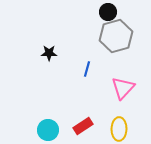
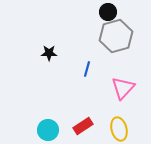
yellow ellipse: rotated 15 degrees counterclockwise
